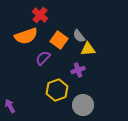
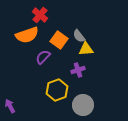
orange semicircle: moved 1 px right, 1 px up
yellow triangle: moved 2 px left
purple semicircle: moved 1 px up
